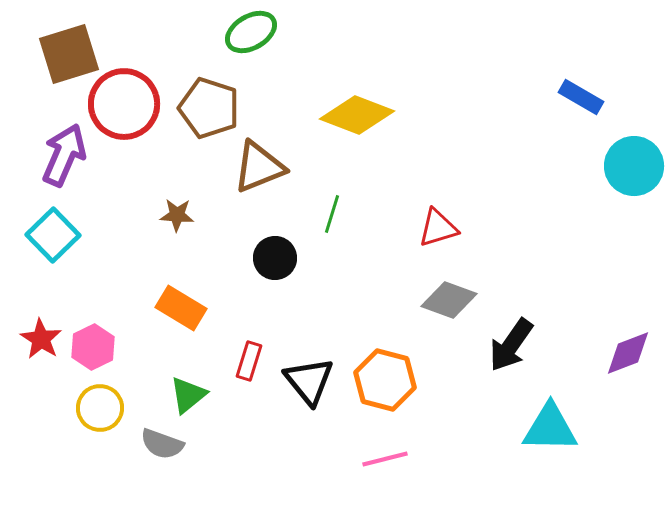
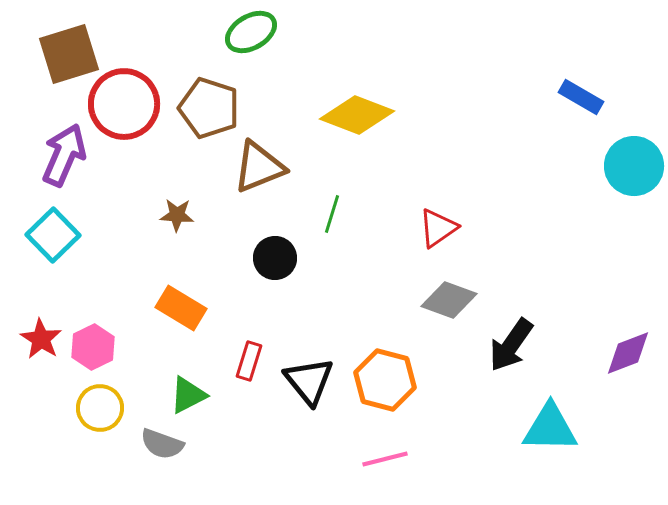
red triangle: rotated 18 degrees counterclockwise
green triangle: rotated 12 degrees clockwise
